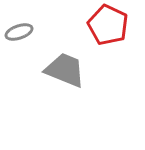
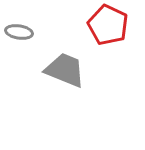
gray ellipse: rotated 28 degrees clockwise
